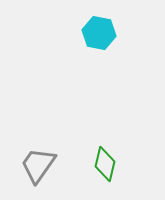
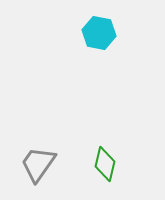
gray trapezoid: moved 1 px up
